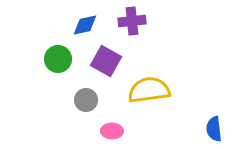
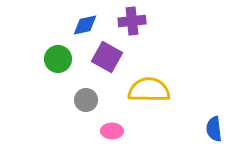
purple square: moved 1 px right, 4 px up
yellow semicircle: rotated 9 degrees clockwise
